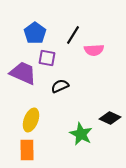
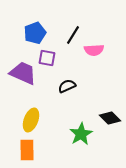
blue pentagon: rotated 15 degrees clockwise
black semicircle: moved 7 px right
black diamond: rotated 20 degrees clockwise
green star: rotated 15 degrees clockwise
